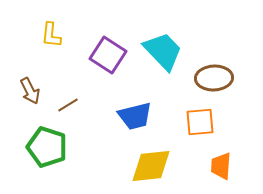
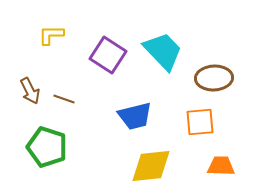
yellow L-shape: rotated 84 degrees clockwise
brown line: moved 4 px left, 6 px up; rotated 50 degrees clockwise
orange trapezoid: rotated 88 degrees clockwise
